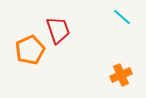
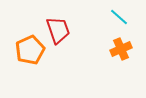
cyan line: moved 3 px left
orange cross: moved 26 px up
